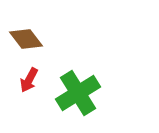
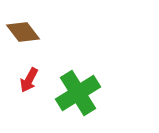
brown diamond: moved 3 px left, 7 px up
